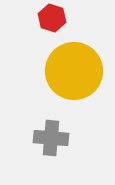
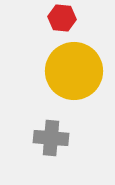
red hexagon: moved 10 px right; rotated 12 degrees counterclockwise
